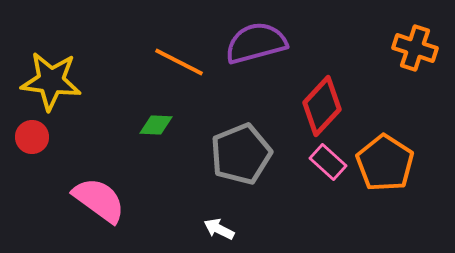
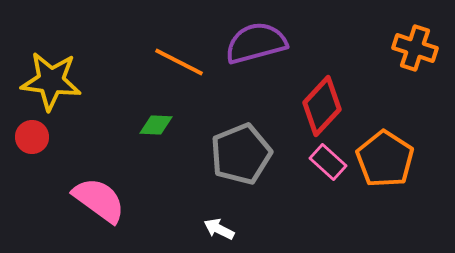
orange pentagon: moved 4 px up
